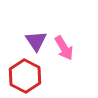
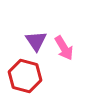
red hexagon: rotated 12 degrees counterclockwise
